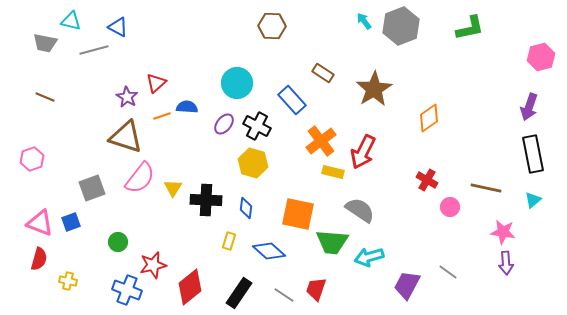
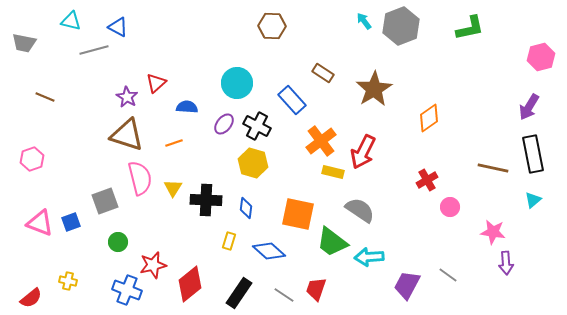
gray trapezoid at (45, 43): moved 21 px left
purple arrow at (529, 107): rotated 12 degrees clockwise
orange line at (162, 116): moved 12 px right, 27 px down
brown triangle at (126, 137): moved 1 px right, 2 px up
pink semicircle at (140, 178): rotated 52 degrees counterclockwise
red cross at (427, 180): rotated 30 degrees clockwise
gray square at (92, 188): moved 13 px right, 13 px down
brown line at (486, 188): moved 7 px right, 20 px up
pink star at (503, 232): moved 10 px left
green trapezoid at (332, 242): rotated 32 degrees clockwise
cyan arrow at (369, 257): rotated 12 degrees clockwise
red semicircle at (39, 259): moved 8 px left, 39 px down; rotated 35 degrees clockwise
gray line at (448, 272): moved 3 px down
red diamond at (190, 287): moved 3 px up
